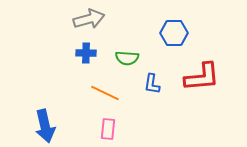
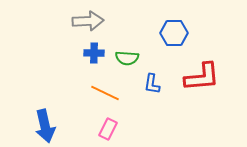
gray arrow: moved 1 px left, 2 px down; rotated 12 degrees clockwise
blue cross: moved 8 px right
pink rectangle: rotated 20 degrees clockwise
